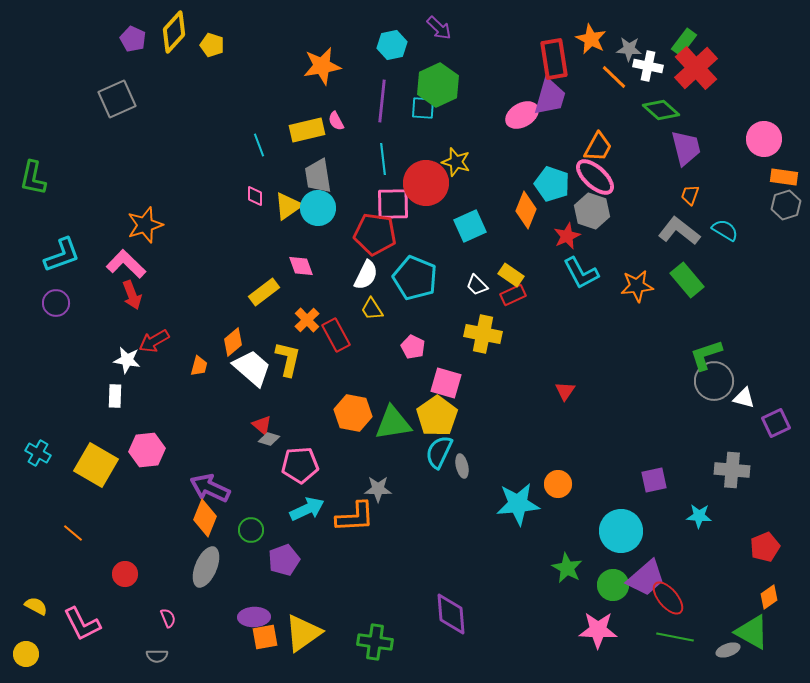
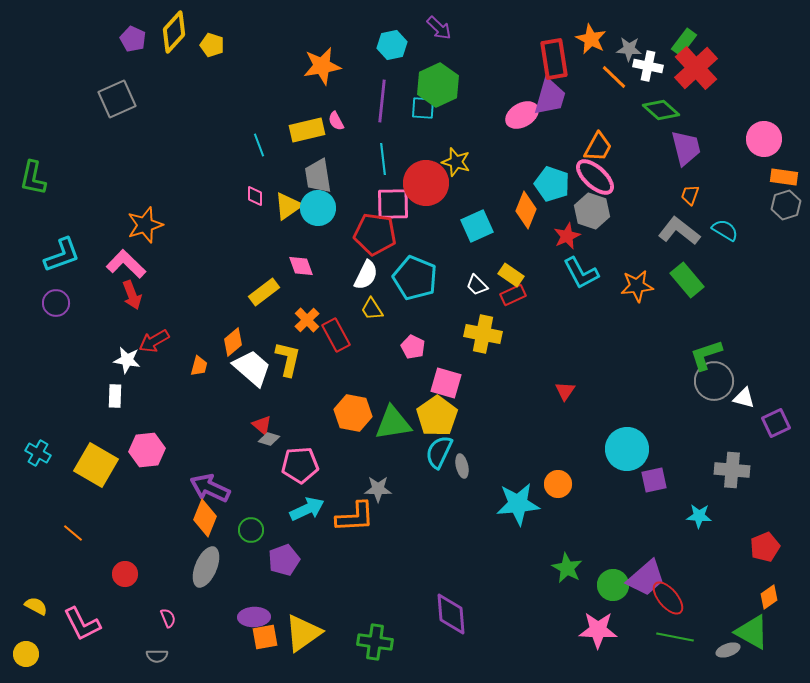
cyan square at (470, 226): moved 7 px right
cyan circle at (621, 531): moved 6 px right, 82 px up
